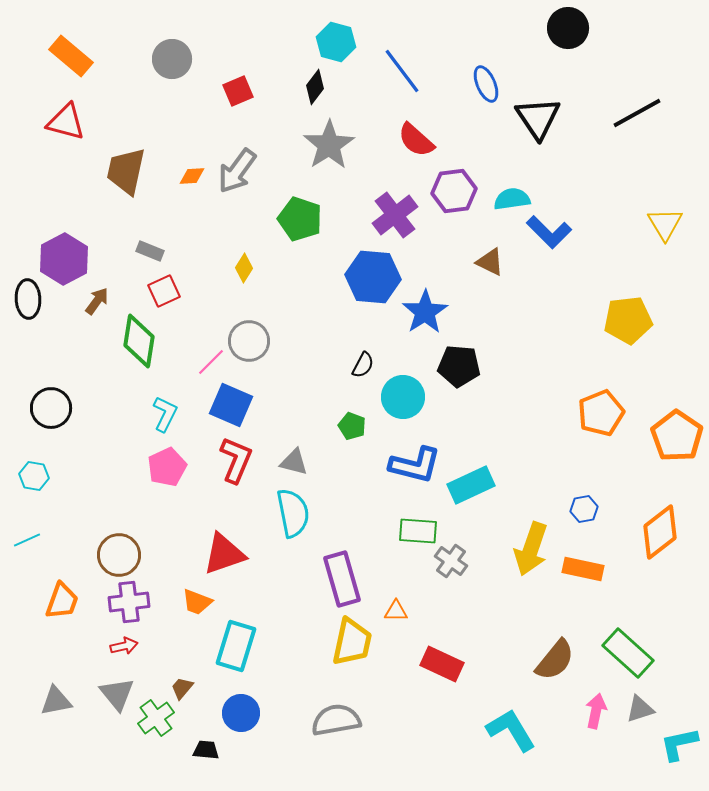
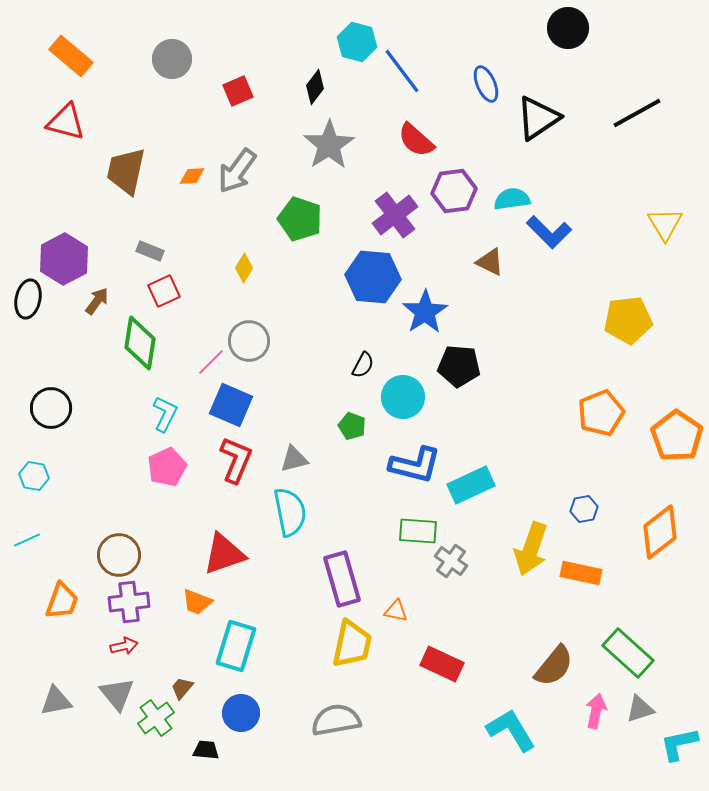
cyan hexagon at (336, 42): moved 21 px right
black triangle at (538, 118): rotated 30 degrees clockwise
black ellipse at (28, 299): rotated 15 degrees clockwise
green diamond at (139, 341): moved 1 px right, 2 px down
gray triangle at (294, 462): moved 3 px up; rotated 28 degrees counterclockwise
cyan semicircle at (293, 513): moved 3 px left, 1 px up
orange rectangle at (583, 569): moved 2 px left, 4 px down
orange triangle at (396, 611): rotated 10 degrees clockwise
yellow trapezoid at (352, 642): moved 2 px down
brown semicircle at (555, 660): moved 1 px left, 6 px down
